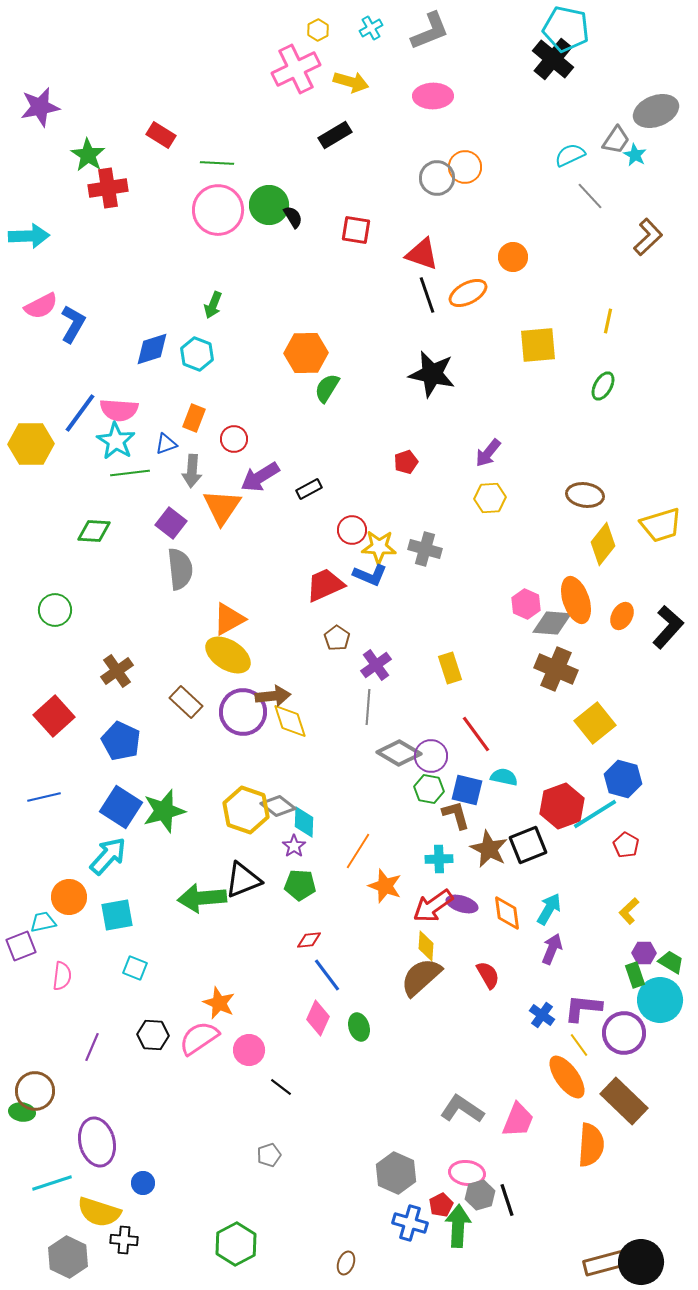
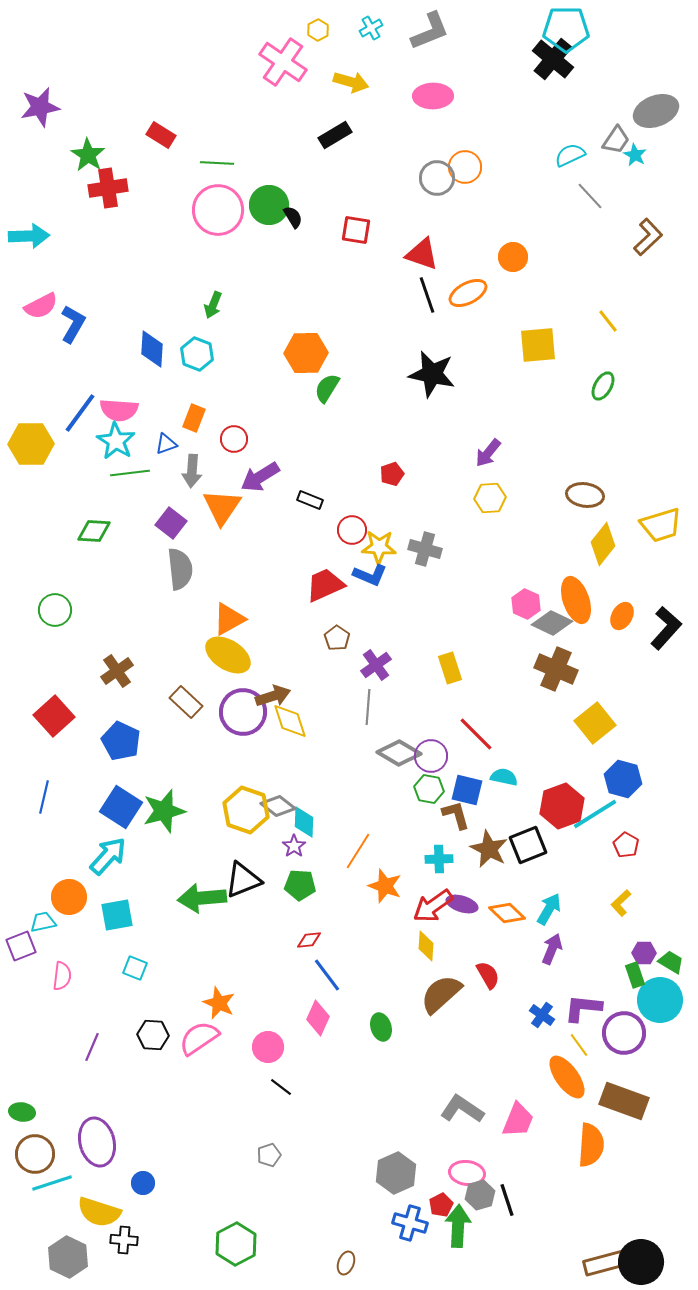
cyan pentagon at (566, 29): rotated 12 degrees counterclockwise
pink cross at (296, 69): moved 13 px left, 7 px up; rotated 30 degrees counterclockwise
yellow line at (608, 321): rotated 50 degrees counterclockwise
blue diamond at (152, 349): rotated 69 degrees counterclockwise
red pentagon at (406, 462): moved 14 px left, 12 px down
black rectangle at (309, 489): moved 1 px right, 11 px down; rotated 50 degrees clockwise
gray diamond at (552, 623): rotated 21 degrees clockwise
black L-shape at (668, 627): moved 2 px left, 1 px down
brown arrow at (273, 696): rotated 12 degrees counterclockwise
red line at (476, 734): rotated 9 degrees counterclockwise
blue line at (44, 797): rotated 64 degrees counterclockwise
yellow L-shape at (629, 911): moved 8 px left, 8 px up
orange diamond at (507, 913): rotated 39 degrees counterclockwise
brown semicircle at (421, 977): moved 20 px right, 17 px down
green ellipse at (359, 1027): moved 22 px right
pink circle at (249, 1050): moved 19 px right, 3 px up
brown circle at (35, 1091): moved 63 px down
brown rectangle at (624, 1101): rotated 24 degrees counterclockwise
gray hexagon at (396, 1173): rotated 12 degrees clockwise
